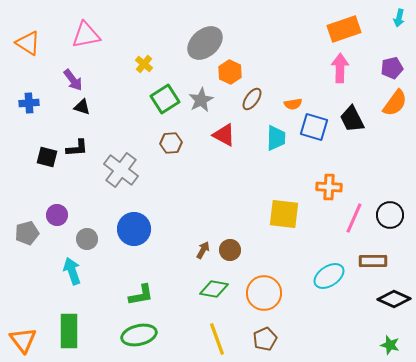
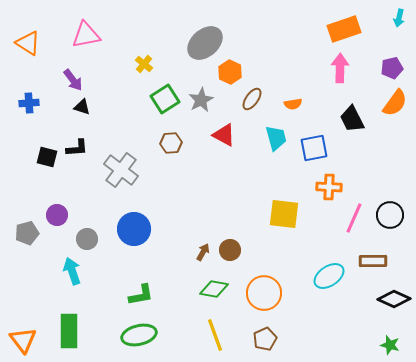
blue square at (314, 127): moved 21 px down; rotated 28 degrees counterclockwise
cyan trapezoid at (276, 138): rotated 16 degrees counterclockwise
brown arrow at (203, 250): moved 2 px down
yellow line at (217, 339): moved 2 px left, 4 px up
